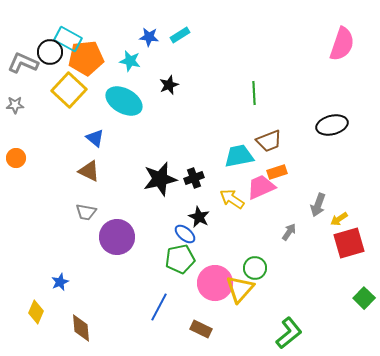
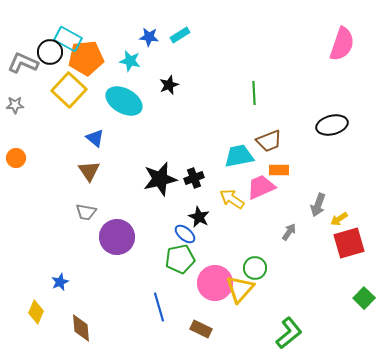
brown triangle at (89, 171): rotated 30 degrees clockwise
orange rectangle at (277, 172): moved 2 px right, 2 px up; rotated 18 degrees clockwise
blue line at (159, 307): rotated 44 degrees counterclockwise
